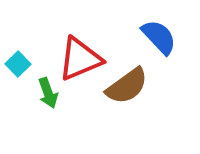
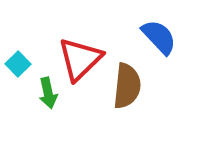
red triangle: rotated 21 degrees counterclockwise
brown semicircle: rotated 48 degrees counterclockwise
green arrow: rotated 8 degrees clockwise
